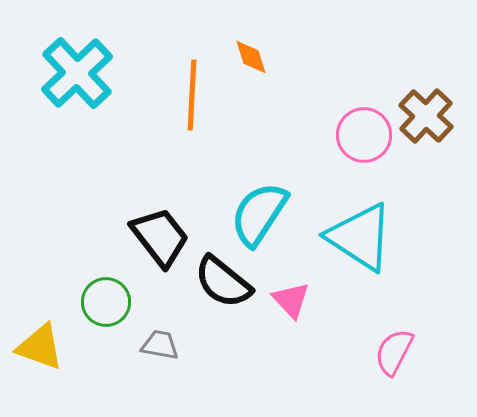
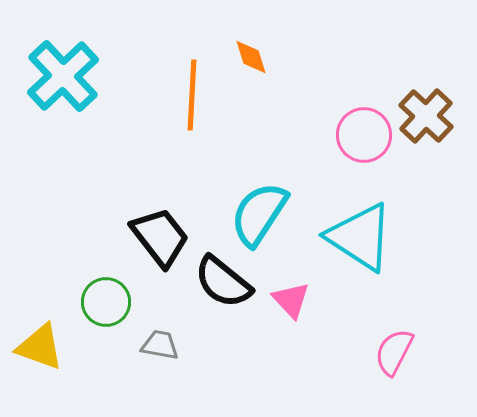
cyan cross: moved 14 px left, 3 px down
